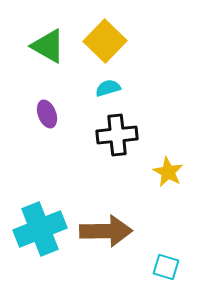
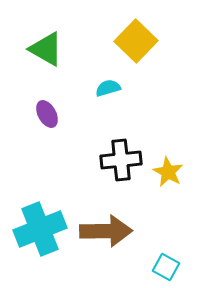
yellow square: moved 31 px right
green triangle: moved 2 px left, 3 px down
purple ellipse: rotated 8 degrees counterclockwise
black cross: moved 4 px right, 25 px down
cyan square: rotated 12 degrees clockwise
